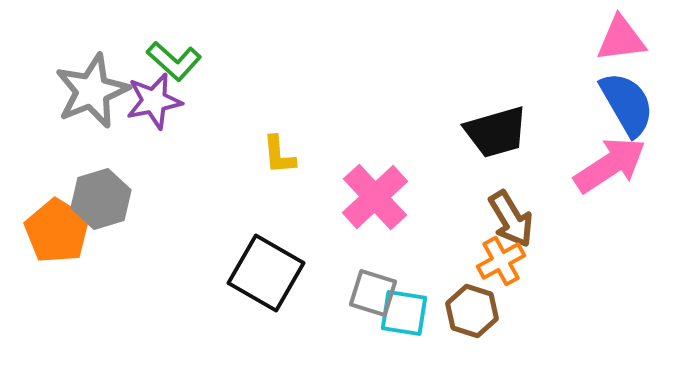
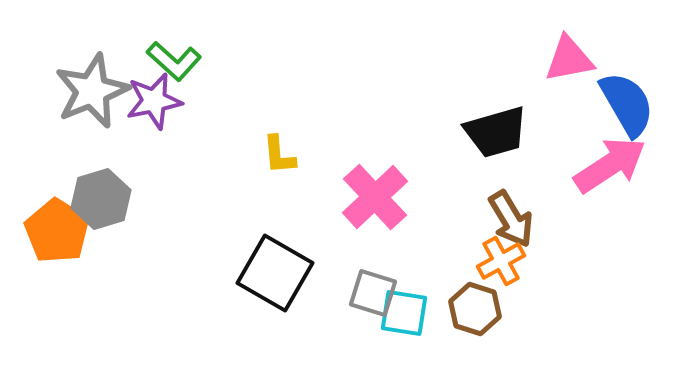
pink triangle: moved 52 px left, 20 px down; rotated 4 degrees counterclockwise
black square: moved 9 px right
brown hexagon: moved 3 px right, 2 px up
